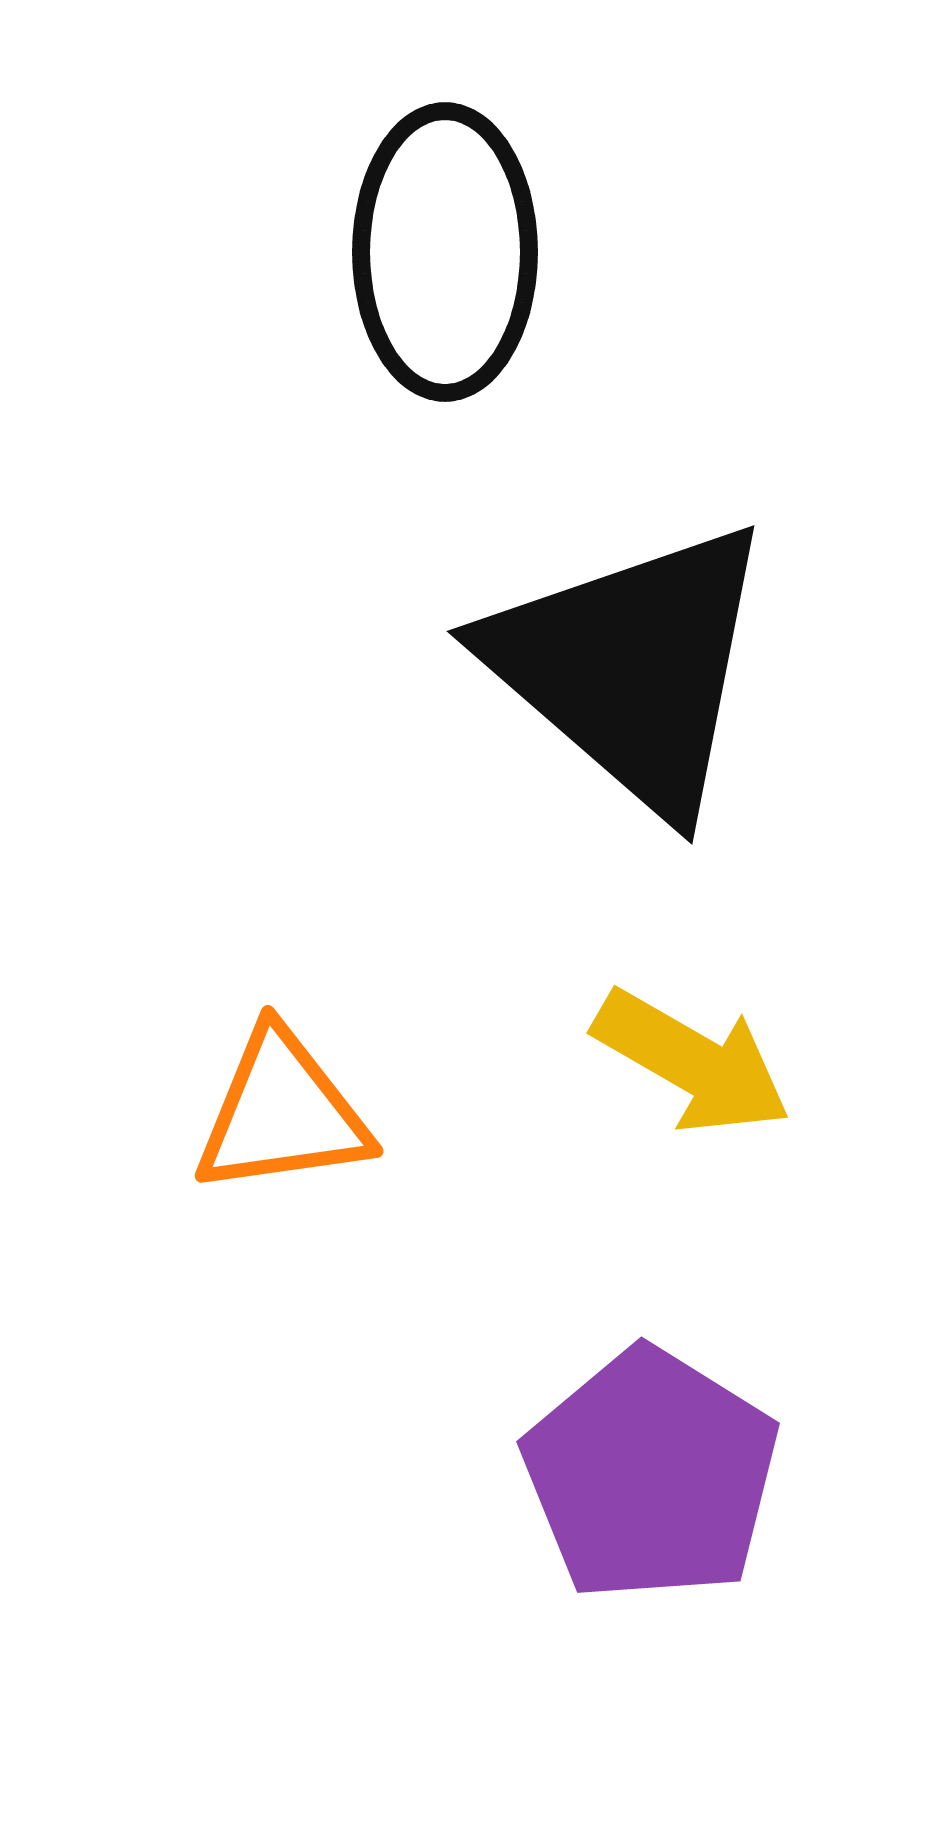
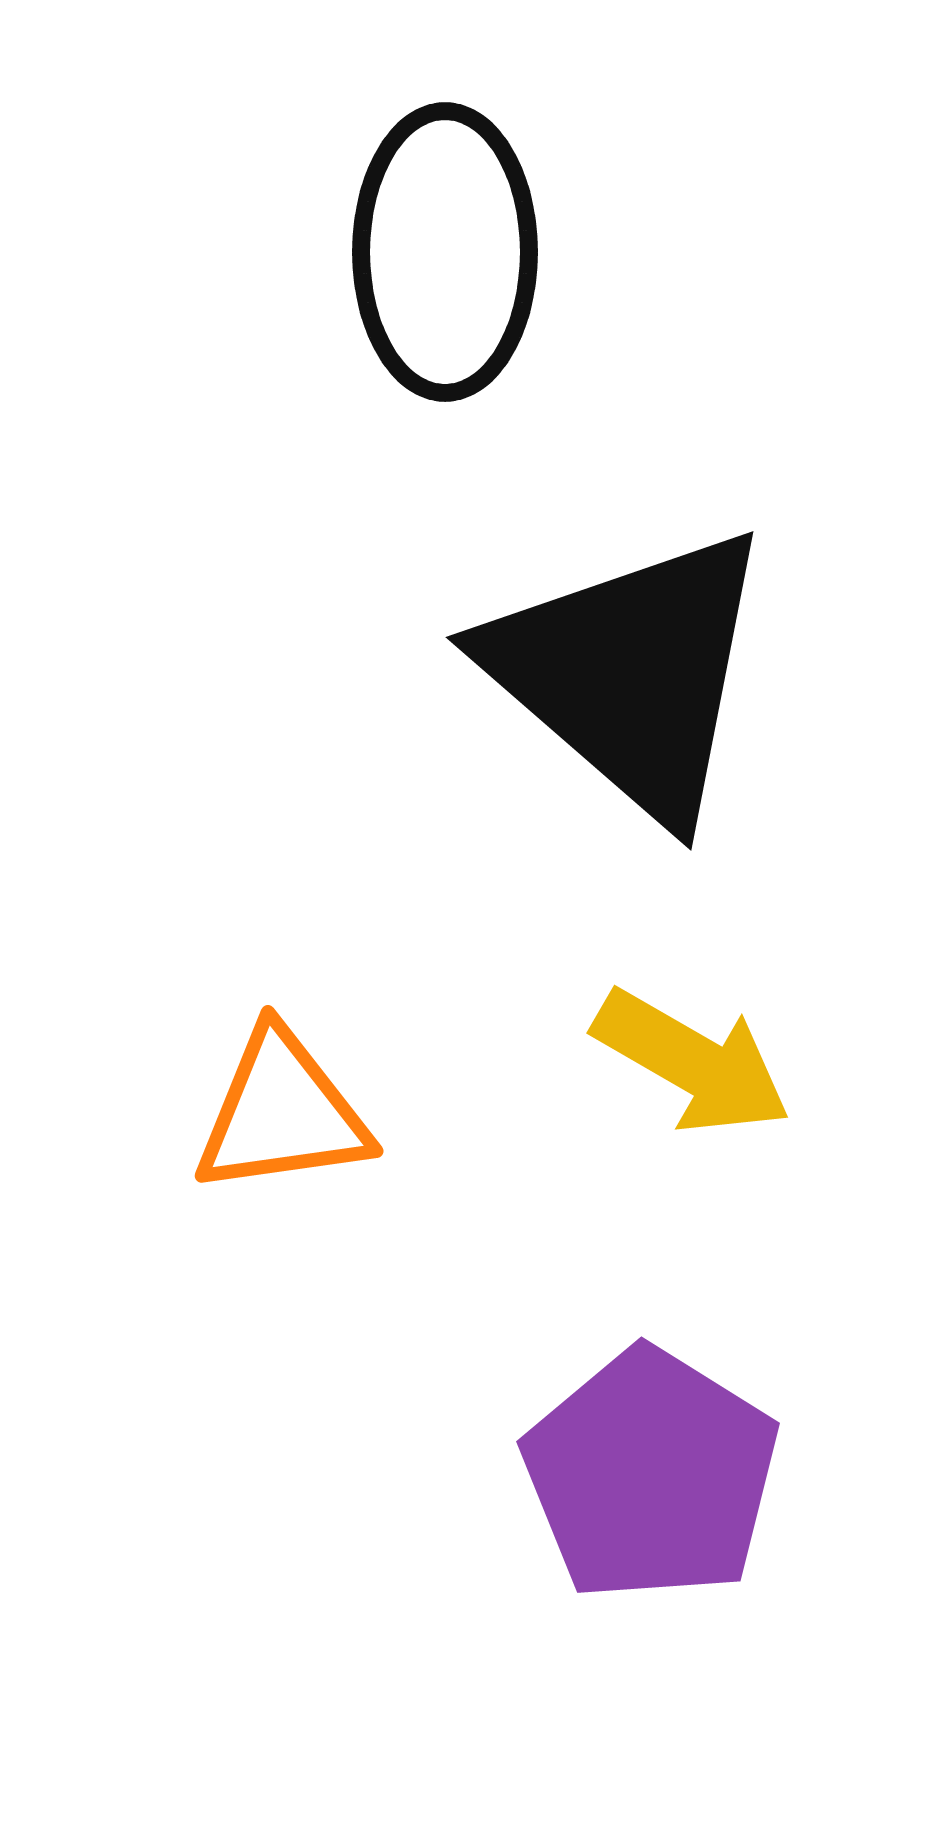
black triangle: moved 1 px left, 6 px down
